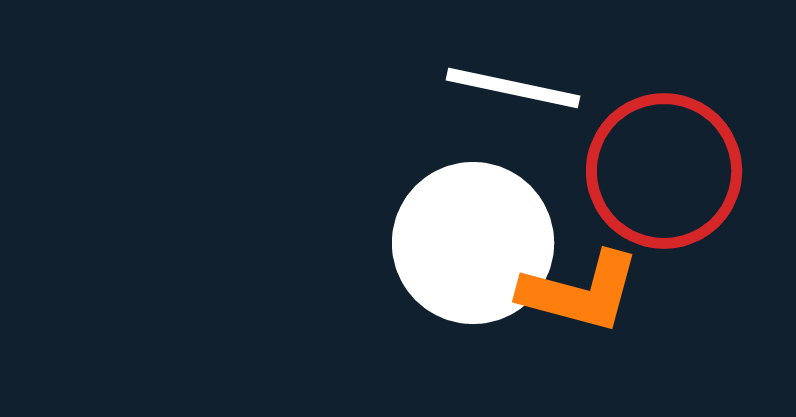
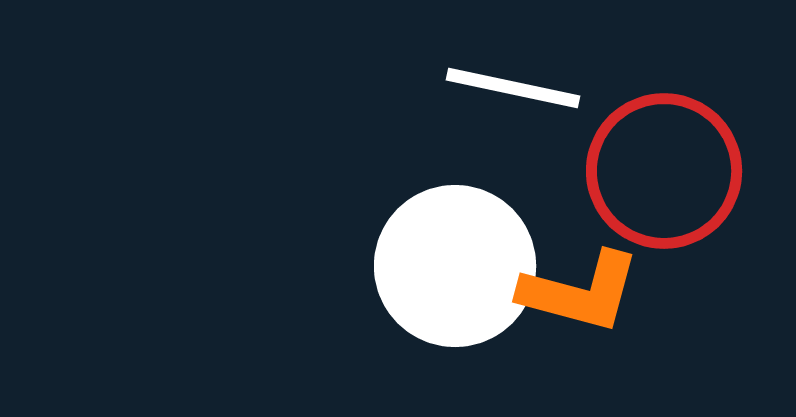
white circle: moved 18 px left, 23 px down
